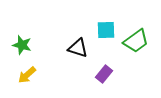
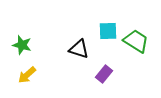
cyan square: moved 2 px right, 1 px down
green trapezoid: rotated 112 degrees counterclockwise
black triangle: moved 1 px right, 1 px down
